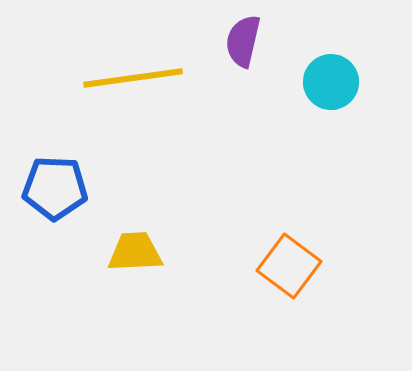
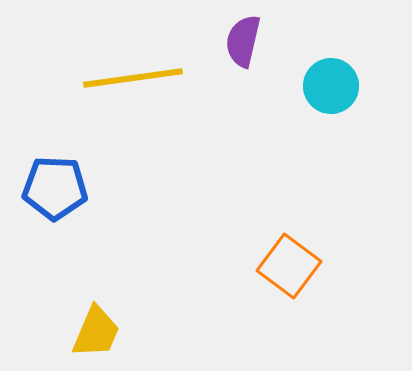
cyan circle: moved 4 px down
yellow trapezoid: moved 39 px left, 80 px down; rotated 116 degrees clockwise
